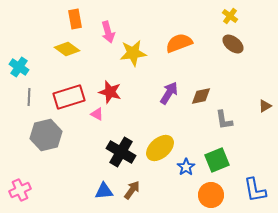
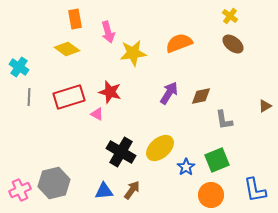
gray hexagon: moved 8 px right, 48 px down
